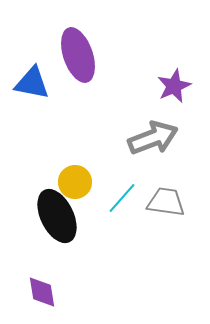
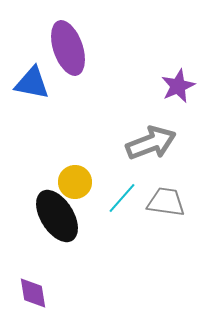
purple ellipse: moved 10 px left, 7 px up
purple star: moved 4 px right
gray arrow: moved 2 px left, 5 px down
black ellipse: rotated 6 degrees counterclockwise
purple diamond: moved 9 px left, 1 px down
